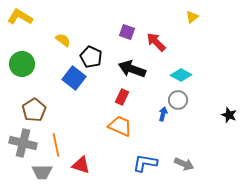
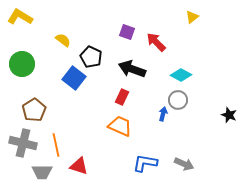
red triangle: moved 2 px left, 1 px down
